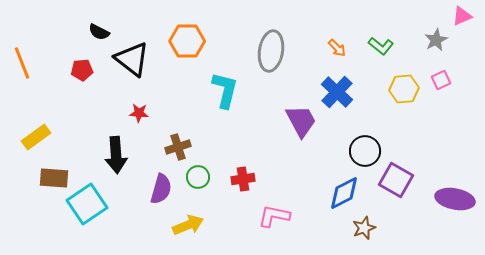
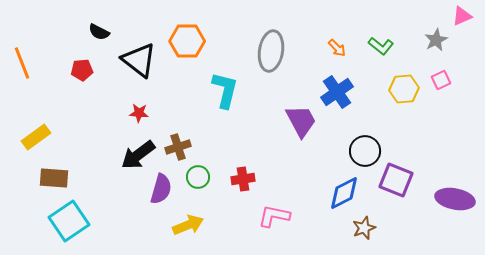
black triangle: moved 7 px right, 1 px down
blue cross: rotated 12 degrees clockwise
black arrow: moved 22 px right; rotated 57 degrees clockwise
purple square: rotated 8 degrees counterclockwise
cyan square: moved 18 px left, 17 px down
